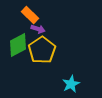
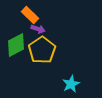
green diamond: moved 2 px left
